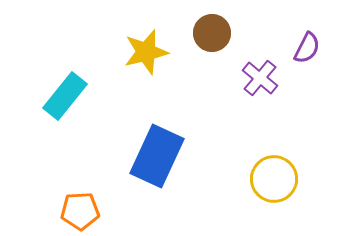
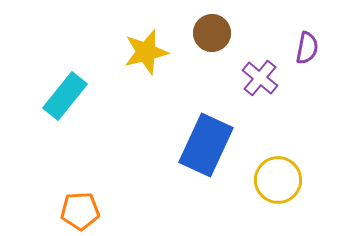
purple semicircle: rotated 16 degrees counterclockwise
blue rectangle: moved 49 px right, 11 px up
yellow circle: moved 4 px right, 1 px down
